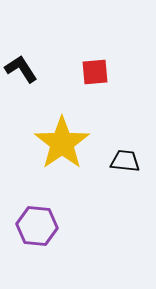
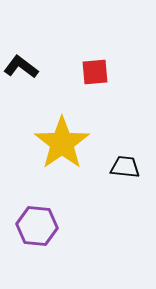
black L-shape: moved 2 px up; rotated 20 degrees counterclockwise
black trapezoid: moved 6 px down
